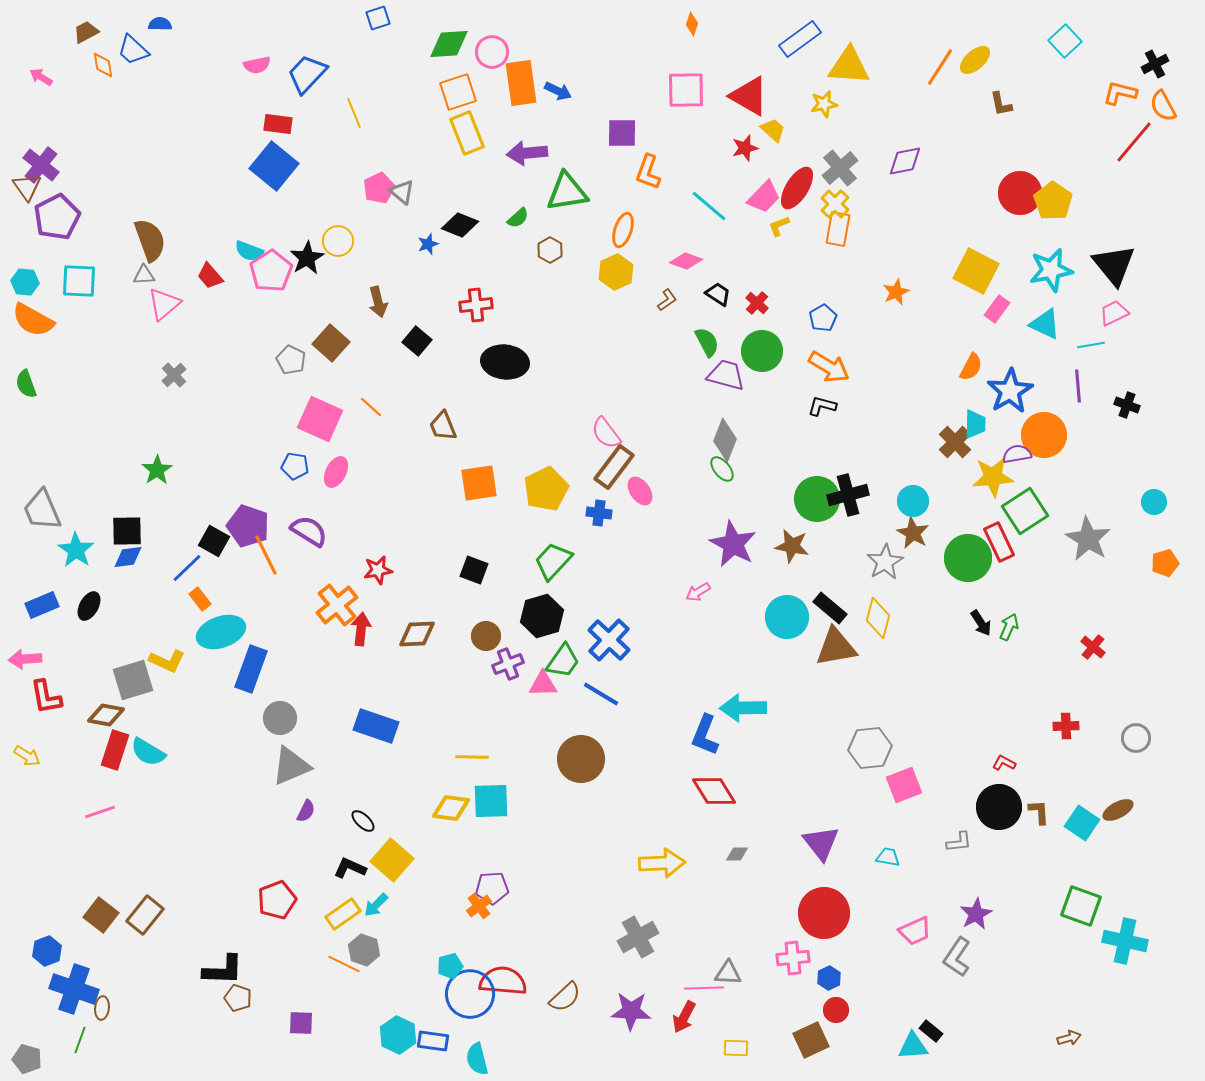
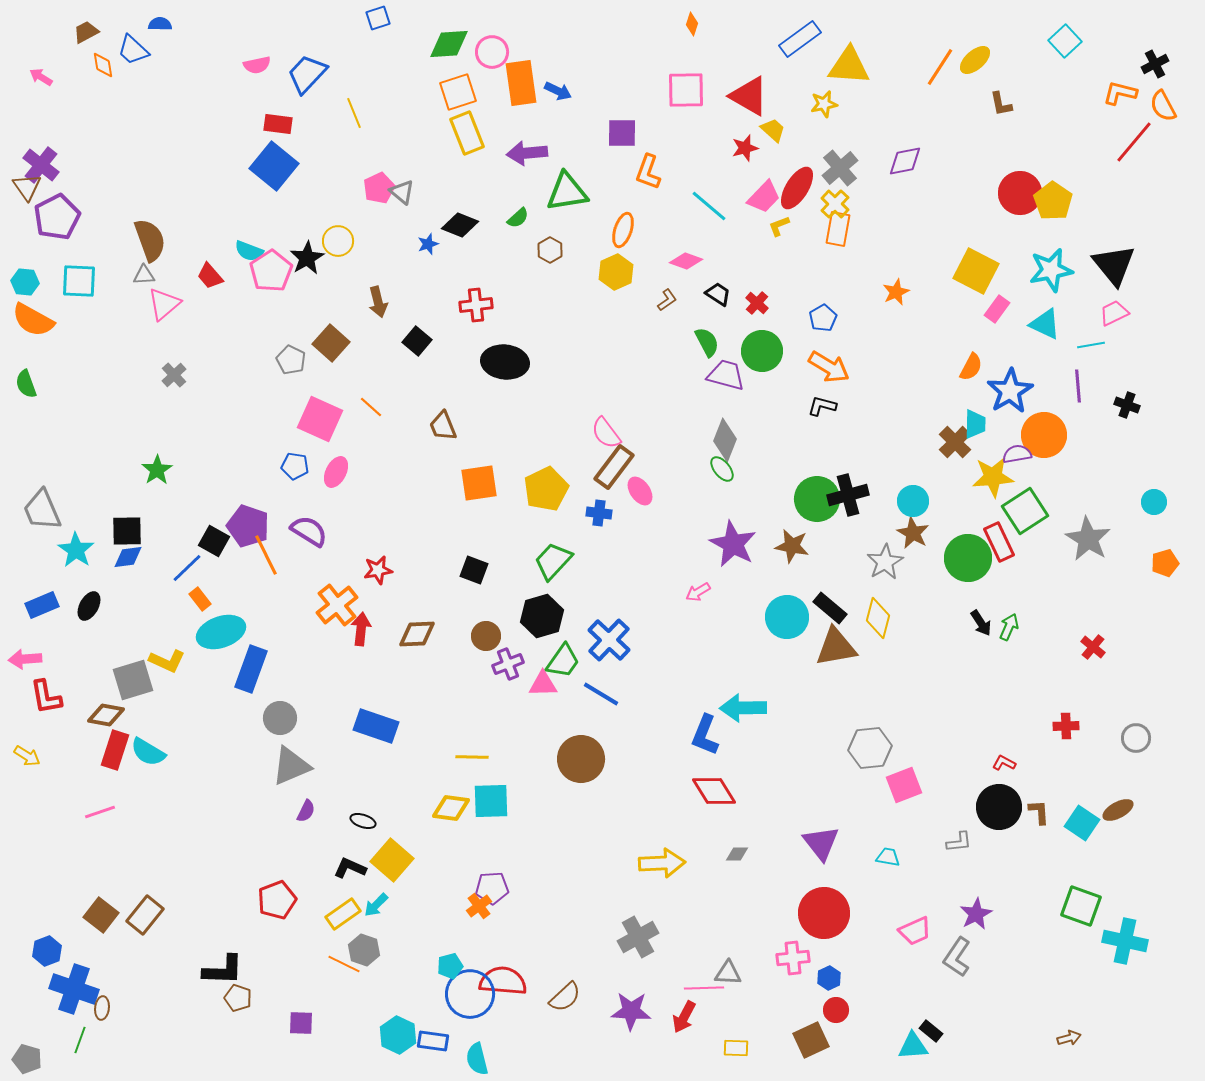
black ellipse at (363, 821): rotated 25 degrees counterclockwise
